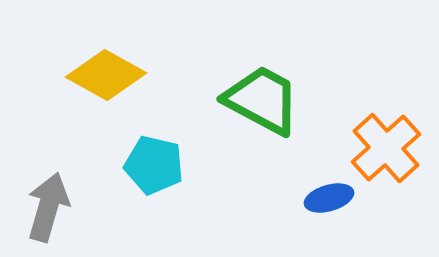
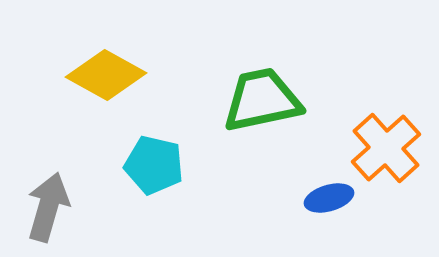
green trapezoid: rotated 40 degrees counterclockwise
